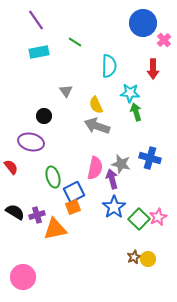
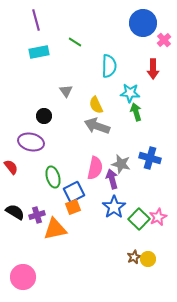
purple line: rotated 20 degrees clockwise
